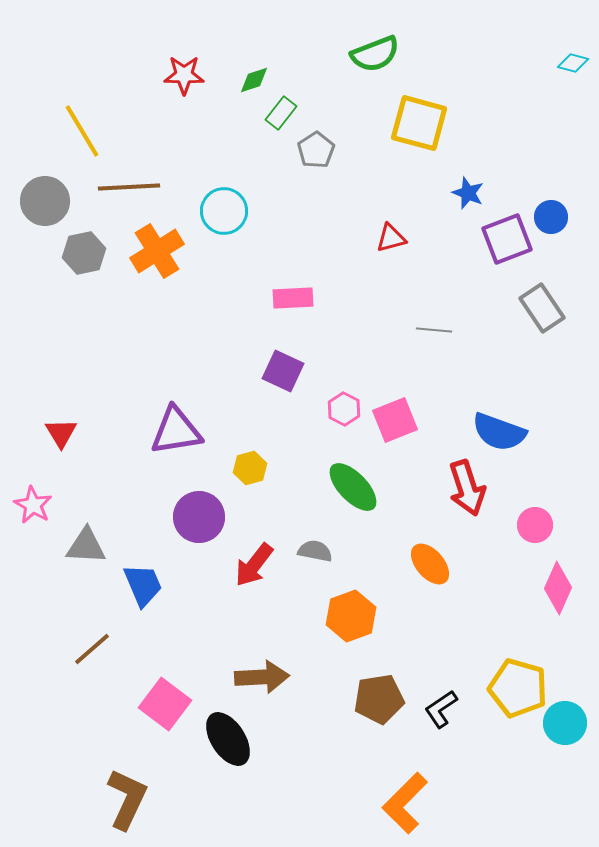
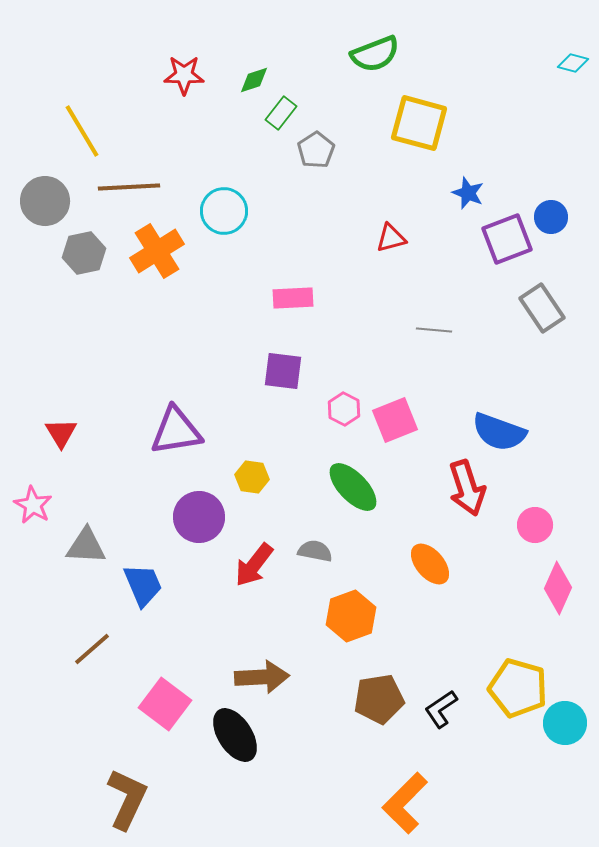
purple square at (283, 371): rotated 18 degrees counterclockwise
yellow hexagon at (250, 468): moved 2 px right, 9 px down; rotated 24 degrees clockwise
black ellipse at (228, 739): moved 7 px right, 4 px up
